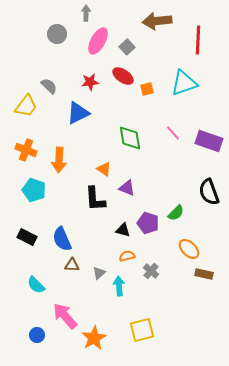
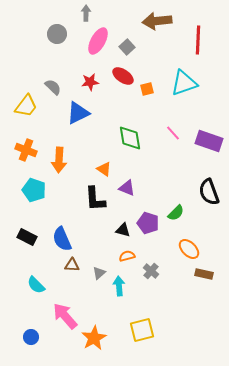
gray semicircle: moved 4 px right, 1 px down
blue circle: moved 6 px left, 2 px down
